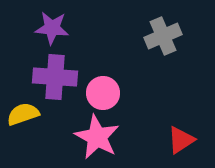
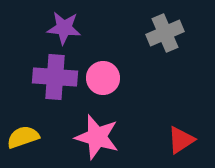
purple star: moved 12 px right
gray cross: moved 2 px right, 3 px up
pink circle: moved 15 px up
yellow semicircle: moved 23 px down
pink star: rotated 12 degrees counterclockwise
